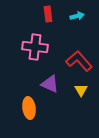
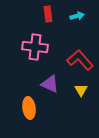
red L-shape: moved 1 px right, 1 px up
